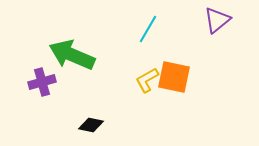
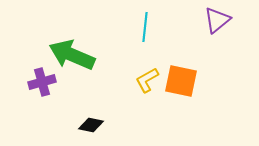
cyan line: moved 3 px left, 2 px up; rotated 24 degrees counterclockwise
orange square: moved 7 px right, 4 px down
